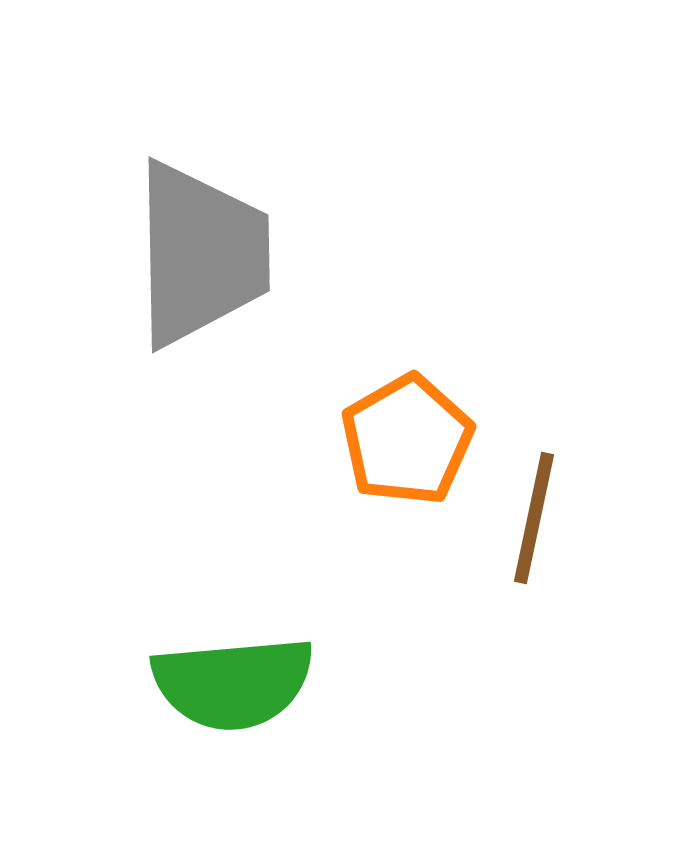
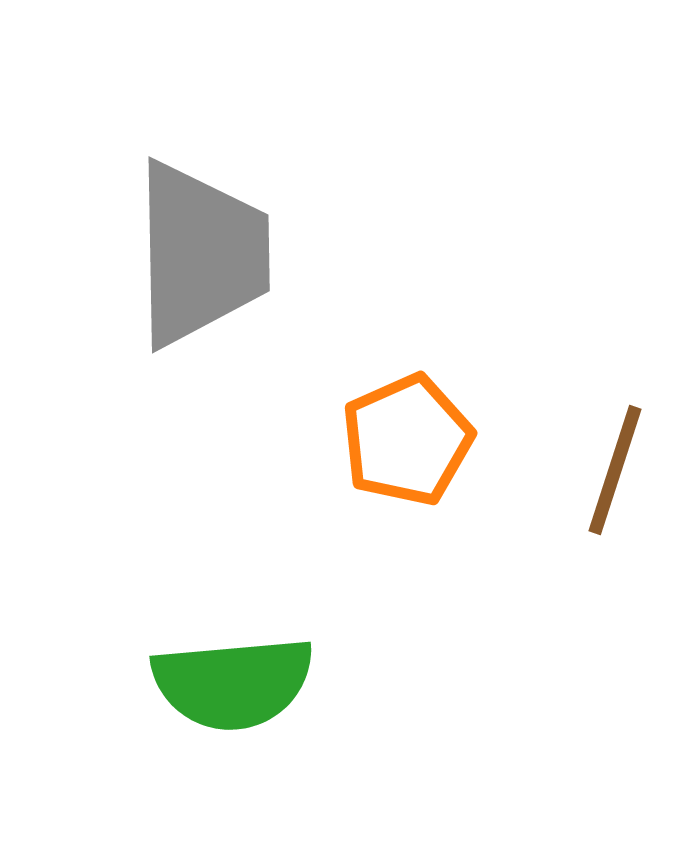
orange pentagon: rotated 6 degrees clockwise
brown line: moved 81 px right, 48 px up; rotated 6 degrees clockwise
